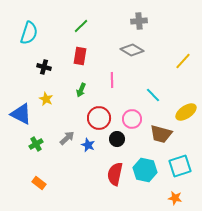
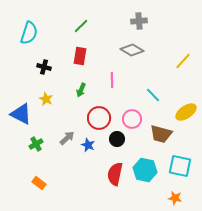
cyan square: rotated 30 degrees clockwise
